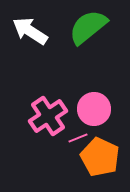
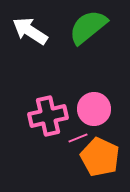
pink cross: rotated 21 degrees clockwise
